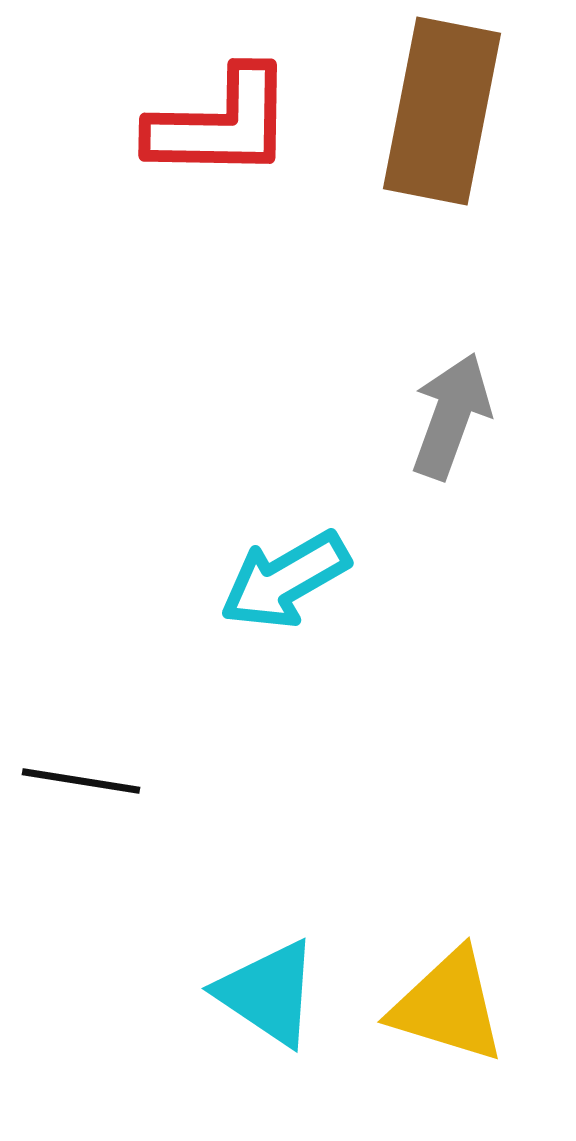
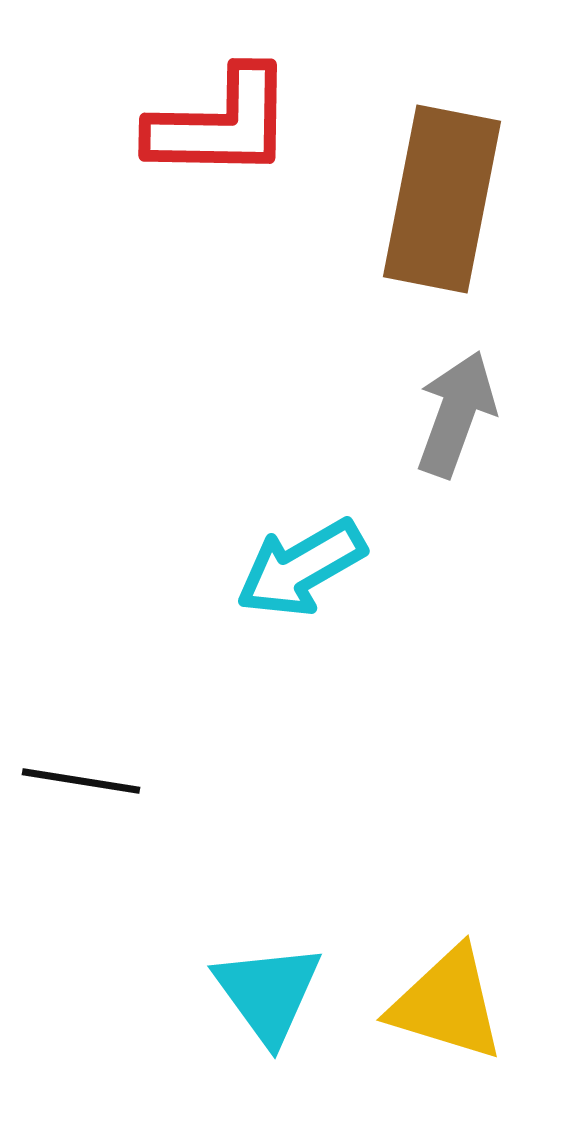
brown rectangle: moved 88 px down
gray arrow: moved 5 px right, 2 px up
cyan arrow: moved 16 px right, 12 px up
cyan triangle: rotated 20 degrees clockwise
yellow triangle: moved 1 px left, 2 px up
